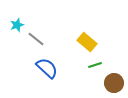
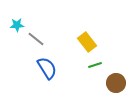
cyan star: rotated 16 degrees clockwise
yellow rectangle: rotated 12 degrees clockwise
blue semicircle: rotated 15 degrees clockwise
brown circle: moved 2 px right
